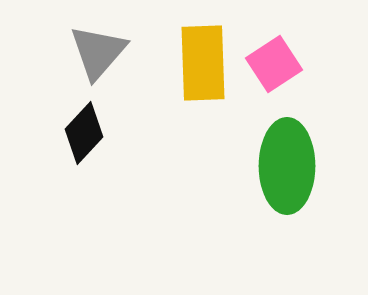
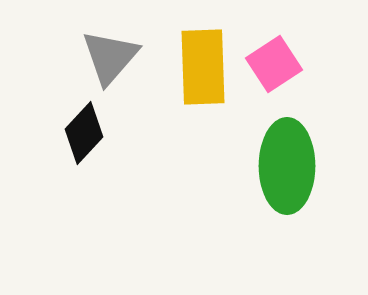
gray triangle: moved 12 px right, 5 px down
yellow rectangle: moved 4 px down
